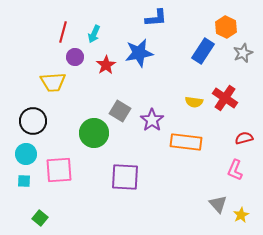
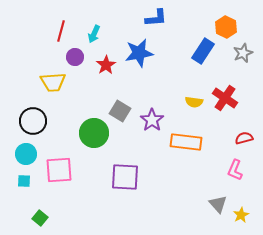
red line: moved 2 px left, 1 px up
